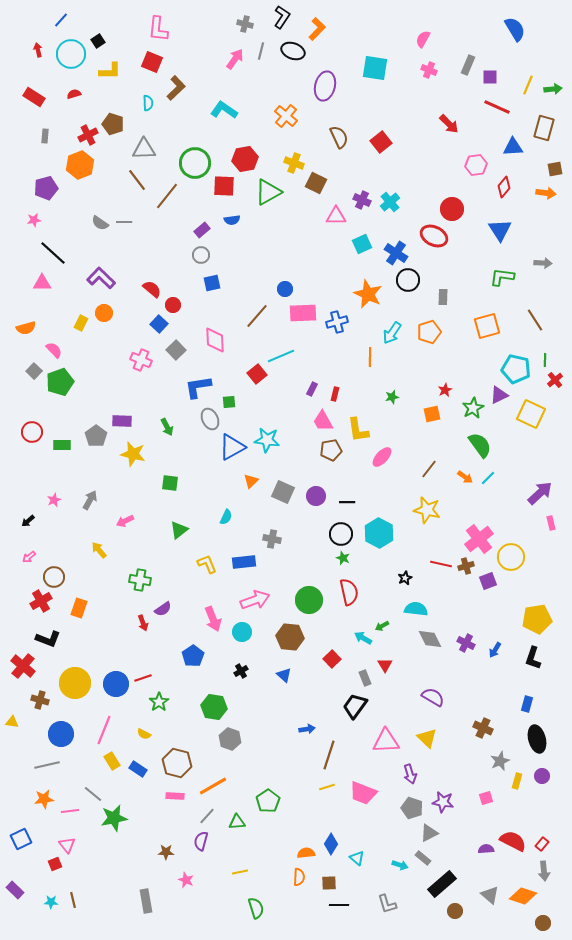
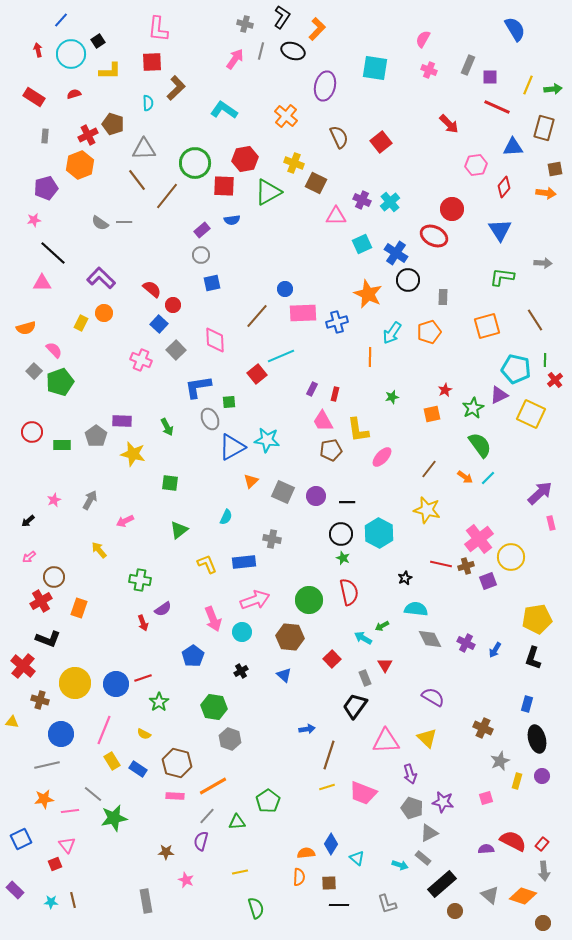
red square at (152, 62): rotated 25 degrees counterclockwise
